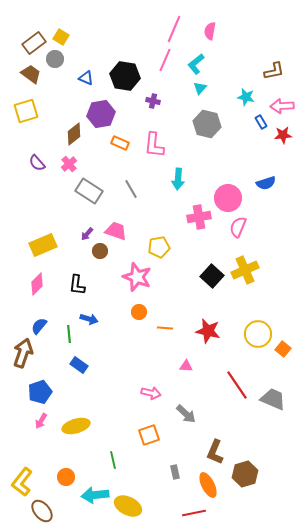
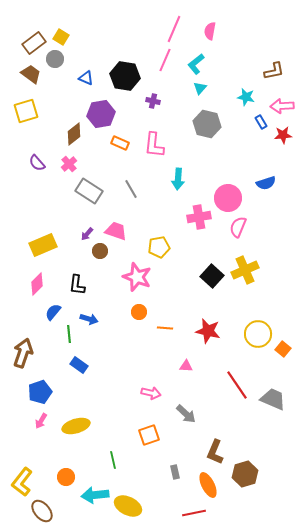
blue semicircle at (39, 326): moved 14 px right, 14 px up
